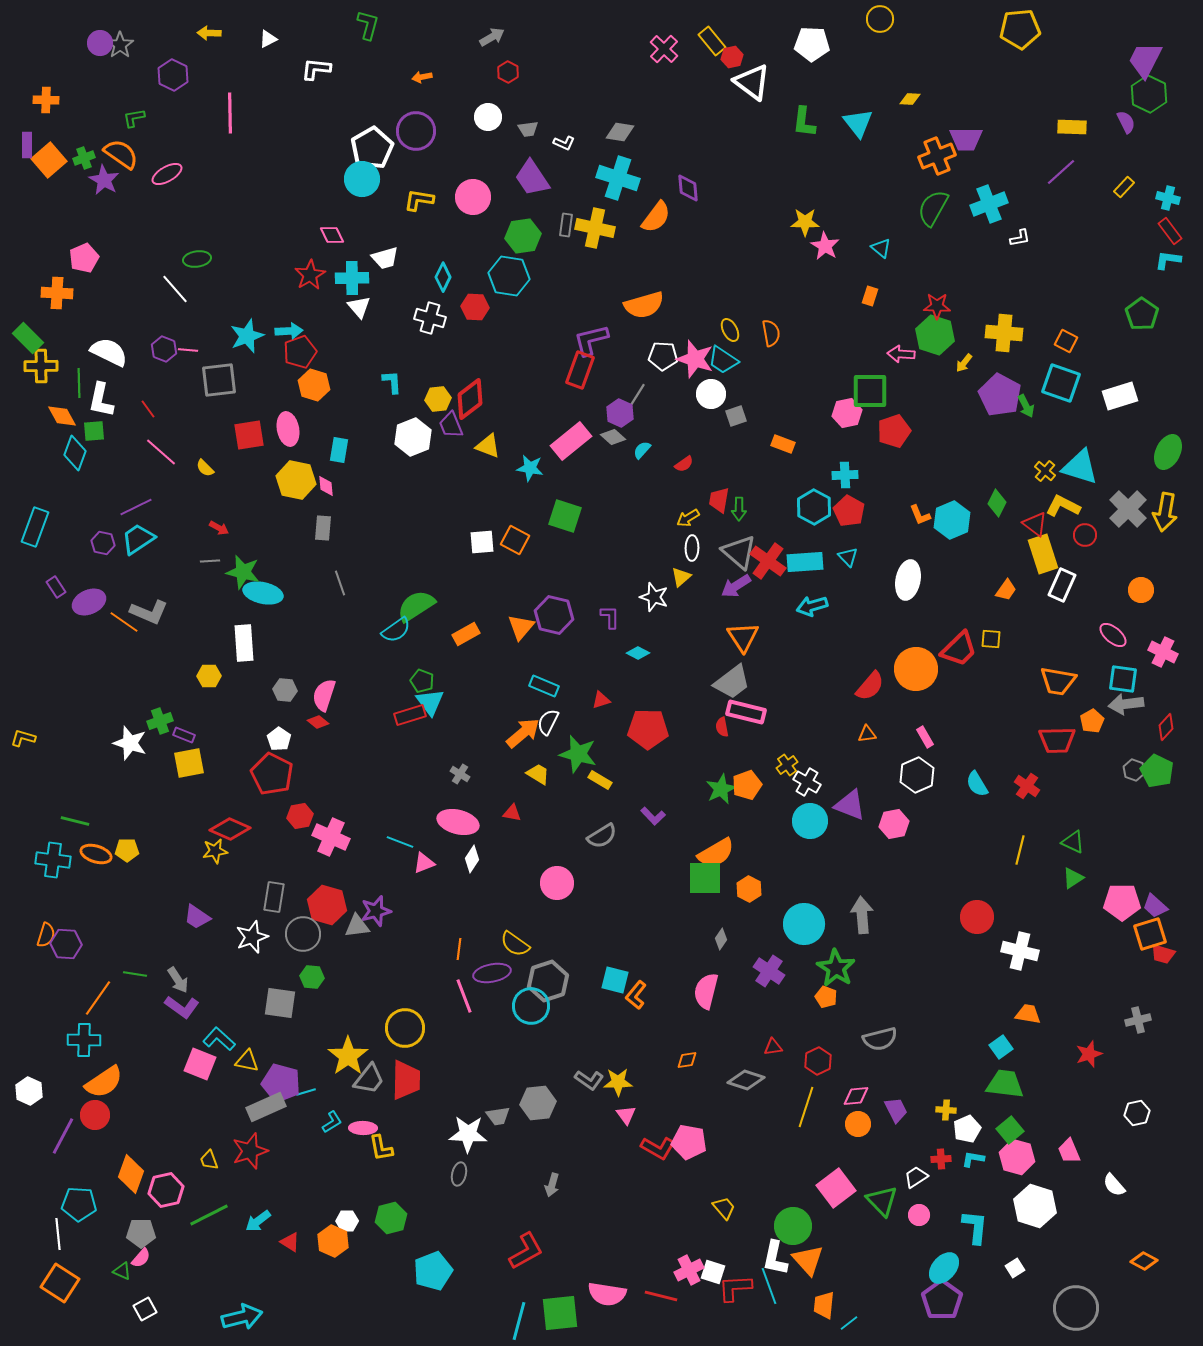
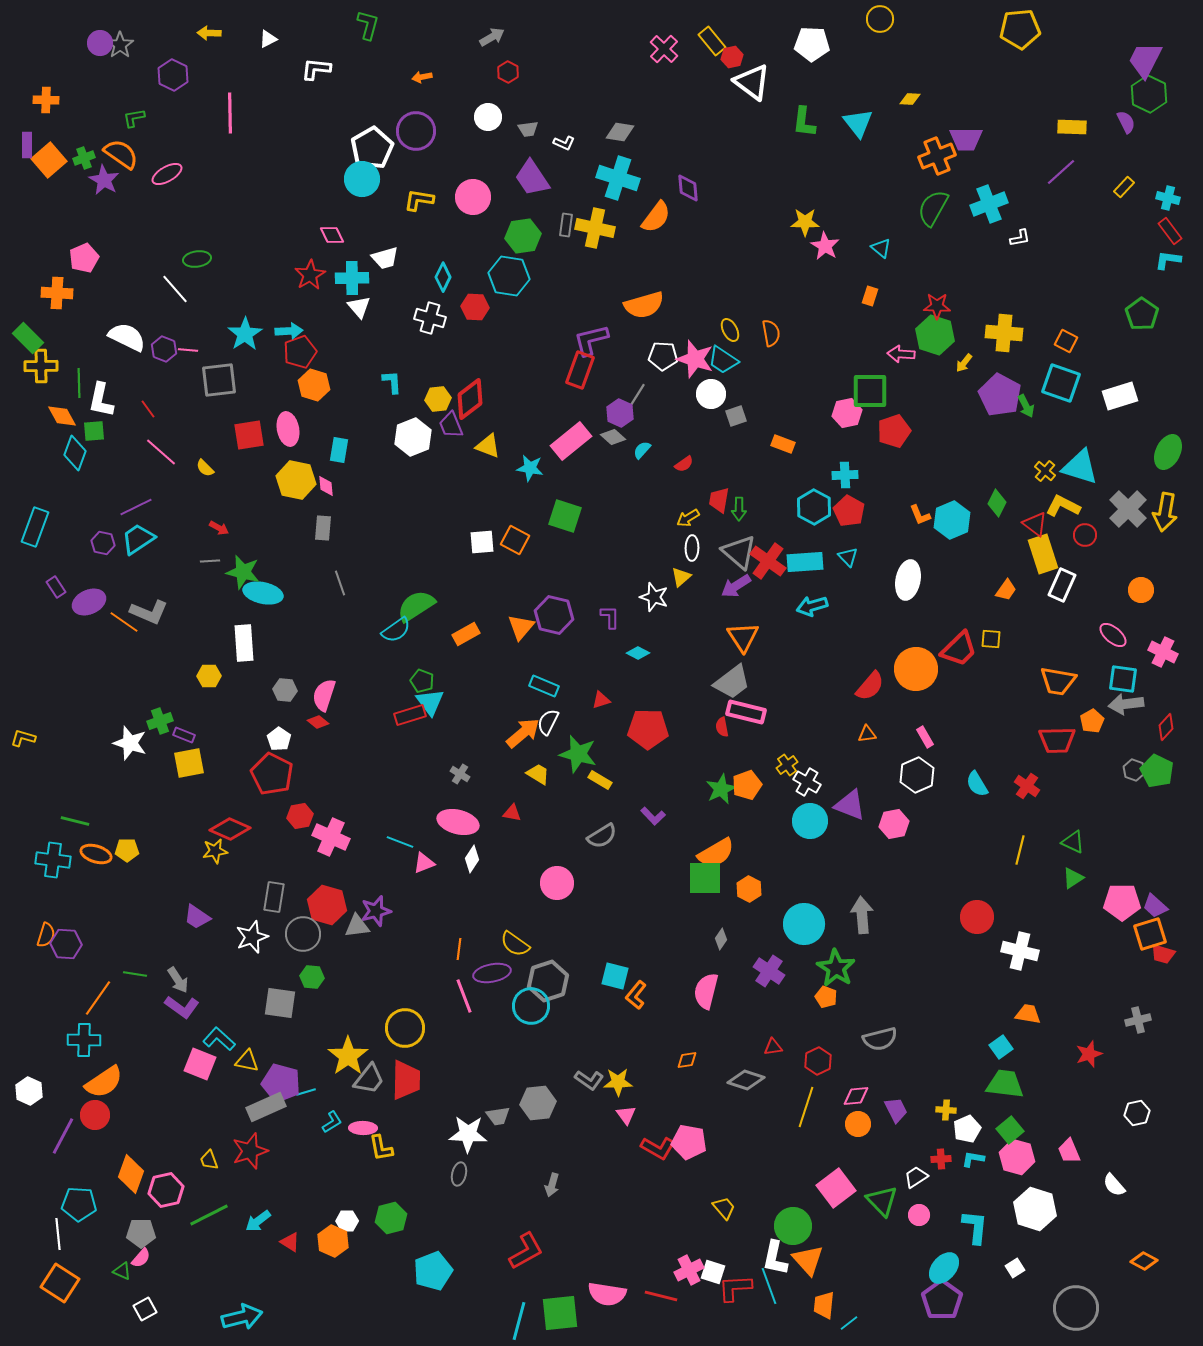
cyan star at (247, 336): moved 2 px left, 2 px up; rotated 12 degrees counterclockwise
white semicircle at (109, 352): moved 18 px right, 15 px up
cyan square at (615, 980): moved 4 px up
white hexagon at (1035, 1206): moved 3 px down
